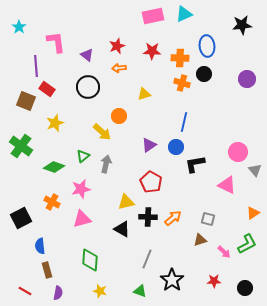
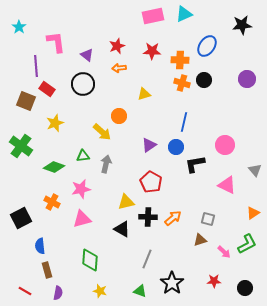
blue ellipse at (207, 46): rotated 40 degrees clockwise
orange cross at (180, 58): moved 2 px down
black circle at (204, 74): moved 6 px down
black circle at (88, 87): moved 5 px left, 3 px up
pink circle at (238, 152): moved 13 px left, 7 px up
green triangle at (83, 156): rotated 32 degrees clockwise
black star at (172, 280): moved 3 px down
